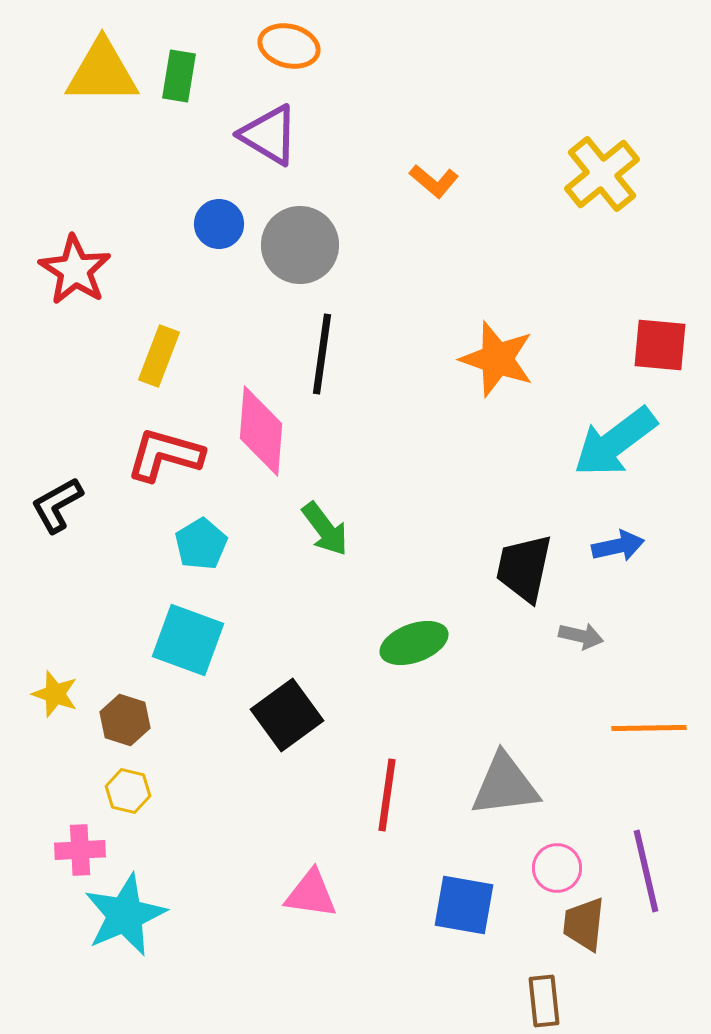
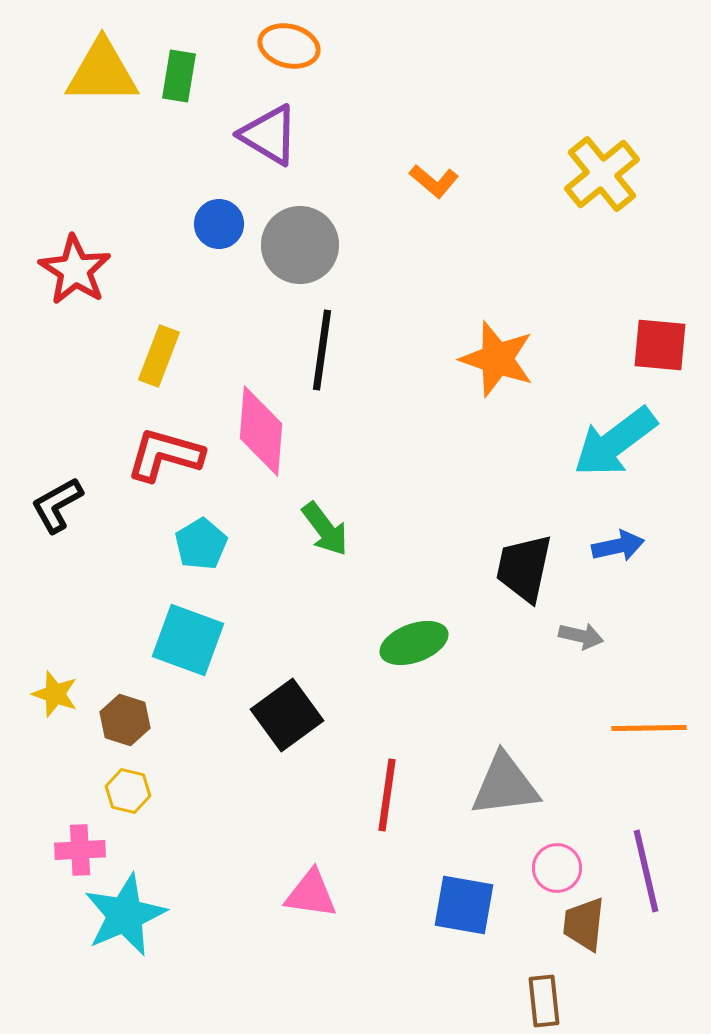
black line: moved 4 px up
